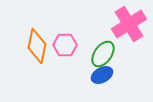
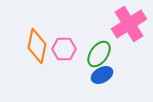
pink hexagon: moved 1 px left, 4 px down
green ellipse: moved 4 px left
